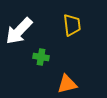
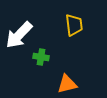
yellow trapezoid: moved 2 px right
white arrow: moved 4 px down
